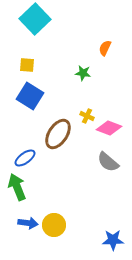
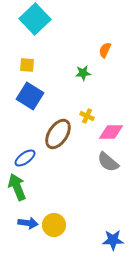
orange semicircle: moved 2 px down
green star: rotated 14 degrees counterclockwise
pink diamond: moved 2 px right, 4 px down; rotated 20 degrees counterclockwise
